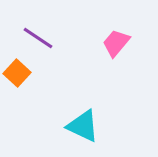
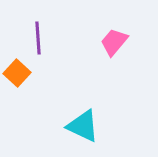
purple line: rotated 52 degrees clockwise
pink trapezoid: moved 2 px left, 1 px up
